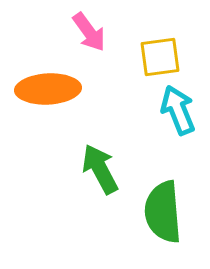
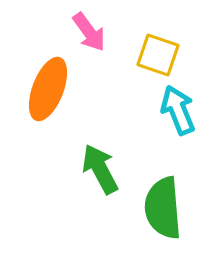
yellow square: moved 2 px left, 2 px up; rotated 27 degrees clockwise
orange ellipse: rotated 66 degrees counterclockwise
green semicircle: moved 4 px up
